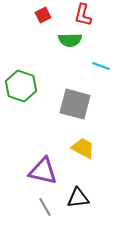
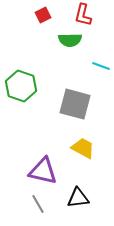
gray line: moved 7 px left, 3 px up
